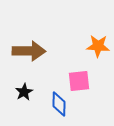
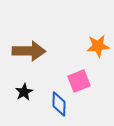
orange star: rotated 10 degrees counterclockwise
pink square: rotated 15 degrees counterclockwise
